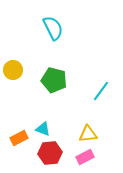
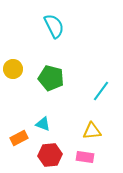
cyan semicircle: moved 1 px right, 2 px up
yellow circle: moved 1 px up
green pentagon: moved 3 px left, 2 px up
cyan triangle: moved 5 px up
yellow triangle: moved 4 px right, 3 px up
red hexagon: moved 2 px down
pink rectangle: rotated 36 degrees clockwise
